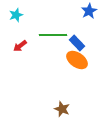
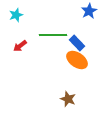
brown star: moved 6 px right, 10 px up
